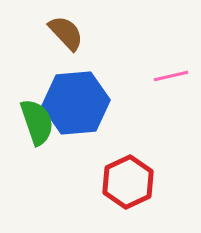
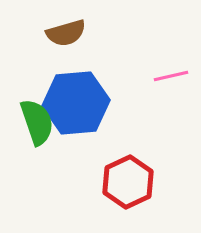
brown semicircle: rotated 117 degrees clockwise
